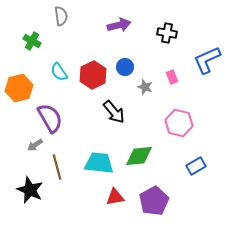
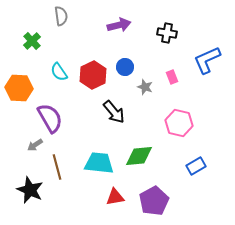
green cross: rotated 18 degrees clockwise
orange hexagon: rotated 16 degrees clockwise
